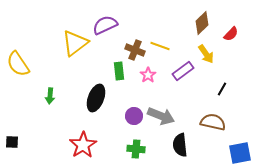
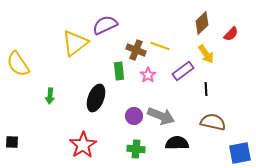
brown cross: moved 1 px right
black line: moved 16 px left; rotated 32 degrees counterclockwise
black semicircle: moved 3 px left, 2 px up; rotated 95 degrees clockwise
